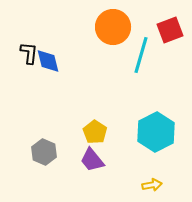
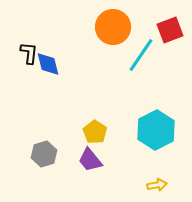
cyan line: rotated 18 degrees clockwise
blue diamond: moved 3 px down
cyan hexagon: moved 2 px up
gray hexagon: moved 2 px down; rotated 20 degrees clockwise
purple trapezoid: moved 2 px left
yellow arrow: moved 5 px right
